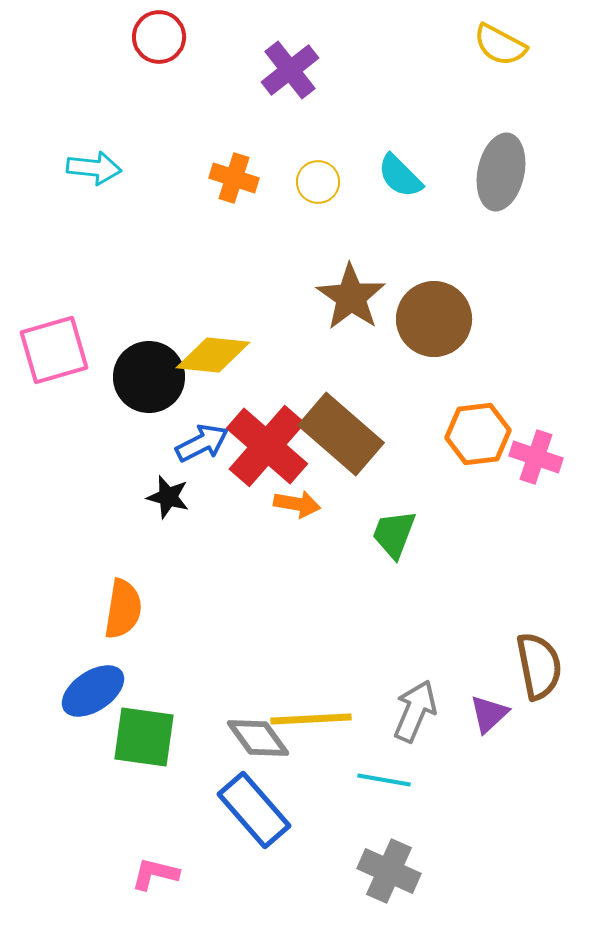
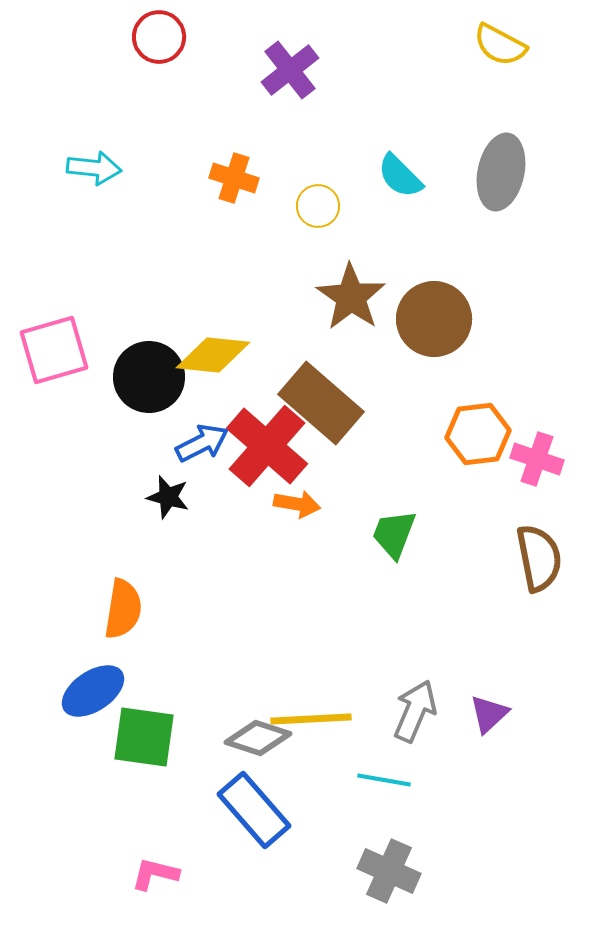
yellow circle: moved 24 px down
brown rectangle: moved 20 px left, 31 px up
pink cross: moved 1 px right, 2 px down
brown semicircle: moved 108 px up
gray diamond: rotated 36 degrees counterclockwise
